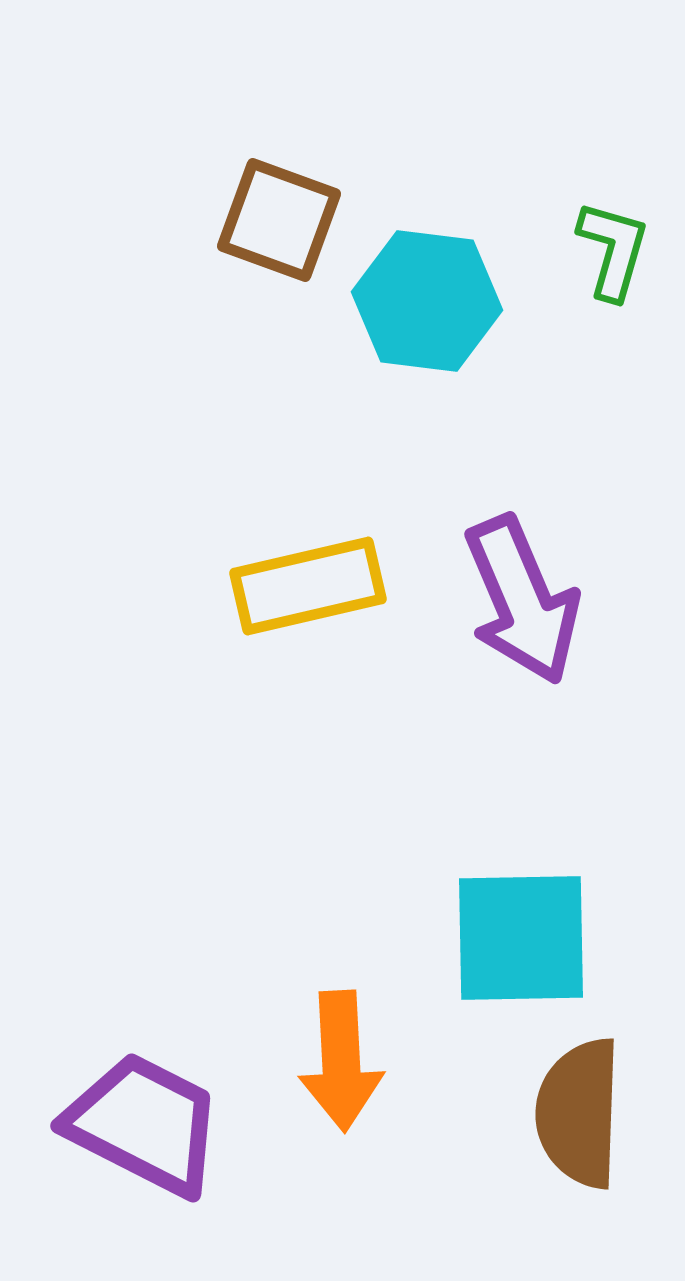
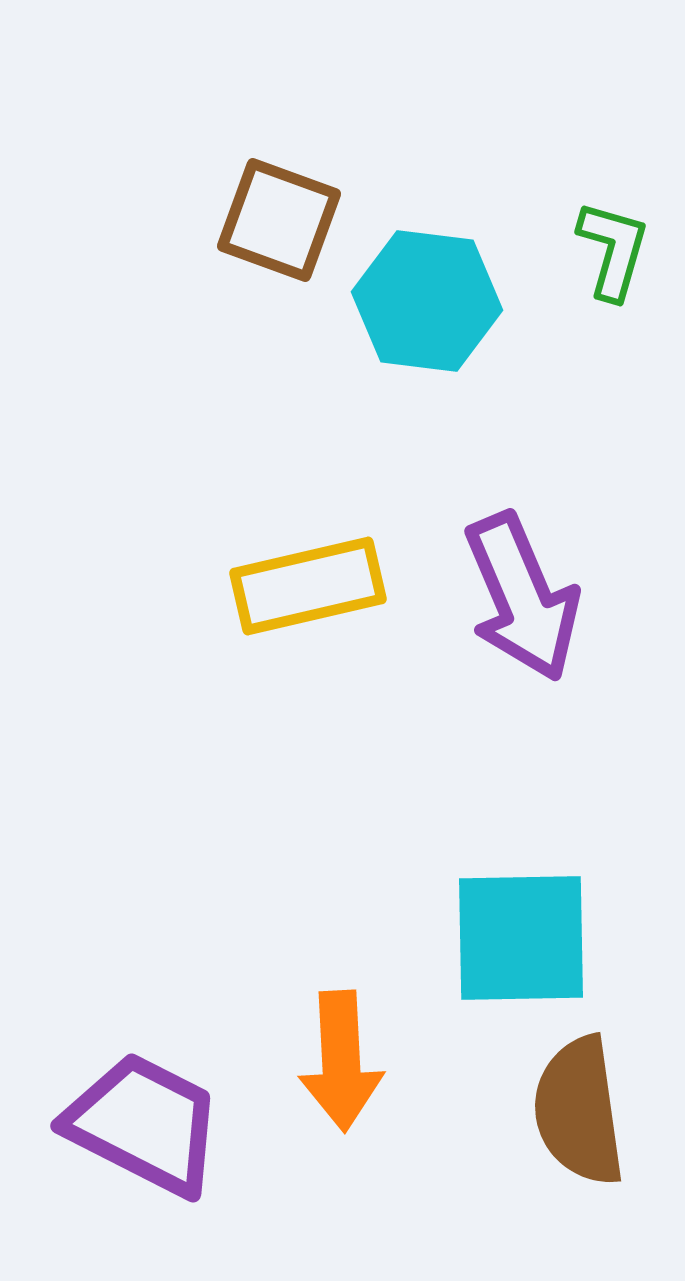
purple arrow: moved 3 px up
brown semicircle: moved 2 px up; rotated 10 degrees counterclockwise
